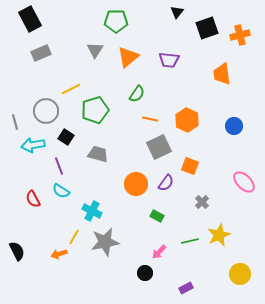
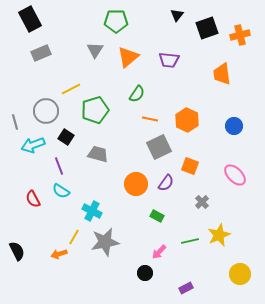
black triangle at (177, 12): moved 3 px down
cyan arrow at (33, 145): rotated 10 degrees counterclockwise
pink ellipse at (244, 182): moved 9 px left, 7 px up
